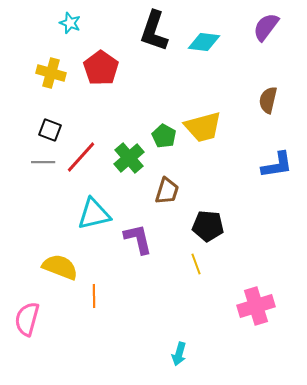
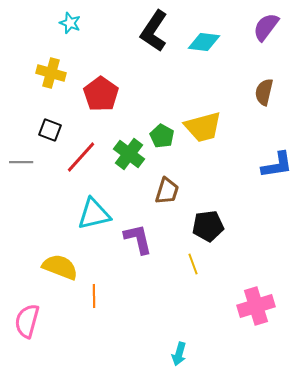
black L-shape: rotated 15 degrees clockwise
red pentagon: moved 26 px down
brown semicircle: moved 4 px left, 8 px up
green pentagon: moved 2 px left
green cross: moved 4 px up; rotated 12 degrees counterclockwise
gray line: moved 22 px left
black pentagon: rotated 12 degrees counterclockwise
yellow line: moved 3 px left
pink semicircle: moved 2 px down
